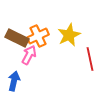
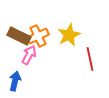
brown rectangle: moved 2 px right, 2 px up
blue arrow: moved 1 px right
